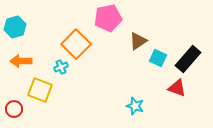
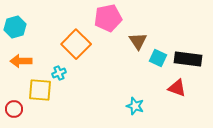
brown triangle: rotated 30 degrees counterclockwise
black rectangle: rotated 56 degrees clockwise
cyan cross: moved 2 px left, 6 px down
yellow square: rotated 15 degrees counterclockwise
